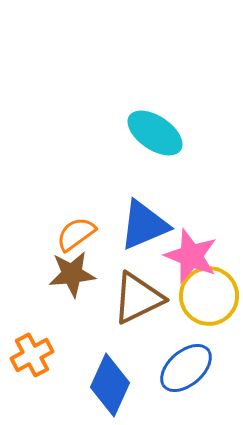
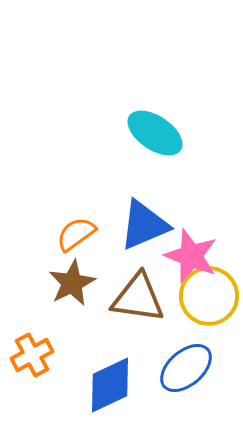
brown star: moved 9 px down; rotated 21 degrees counterclockwise
brown triangle: rotated 34 degrees clockwise
blue diamond: rotated 40 degrees clockwise
